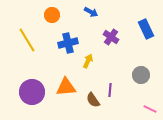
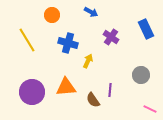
blue cross: rotated 30 degrees clockwise
